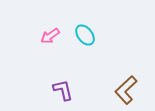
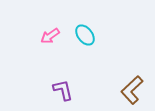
brown L-shape: moved 6 px right
